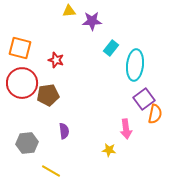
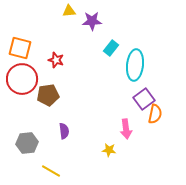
red circle: moved 4 px up
